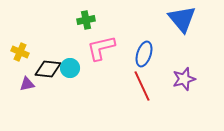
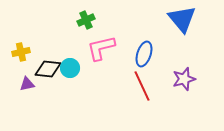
green cross: rotated 12 degrees counterclockwise
yellow cross: moved 1 px right; rotated 36 degrees counterclockwise
